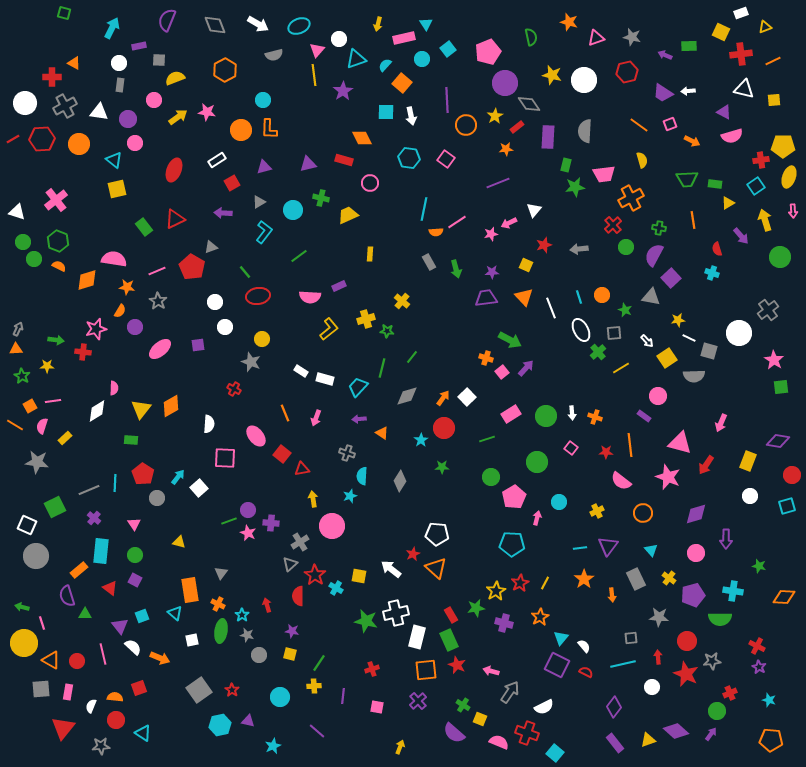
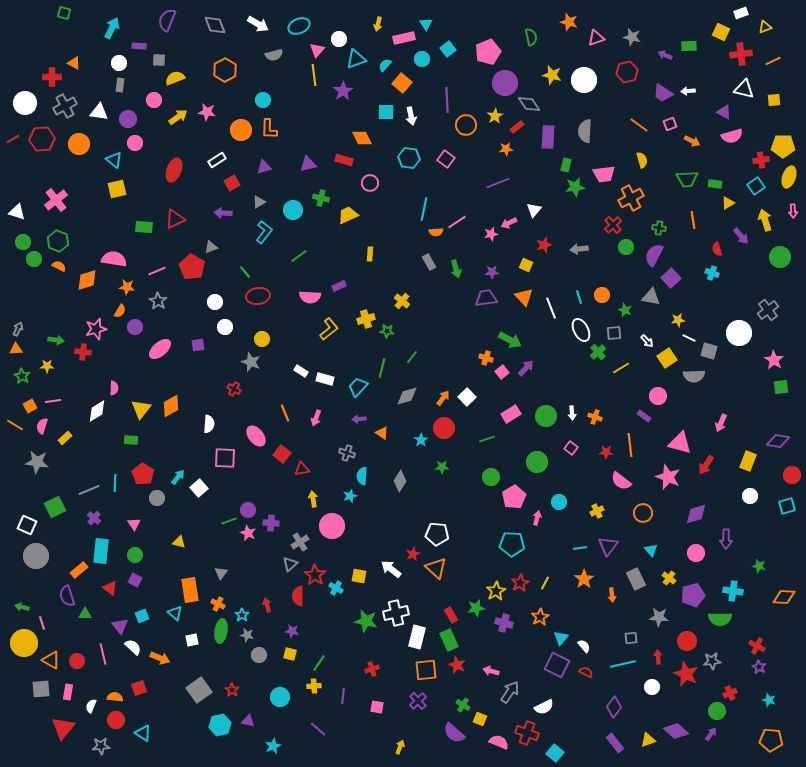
purple rectangle at (139, 46): rotated 16 degrees clockwise
green rectangle at (144, 227): rotated 48 degrees counterclockwise
purple line at (317, 731): moved 1 px right, 2 px up
